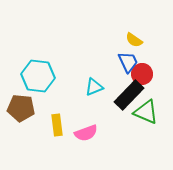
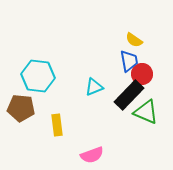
blue trapezoid: moved 1 px right, 1 px up; rotated 15 degrees clockwise
pink semicircle: moved 6 px right, 22 px down
